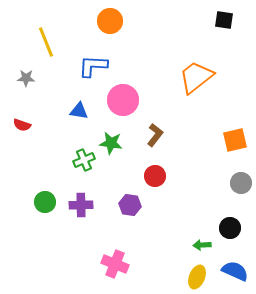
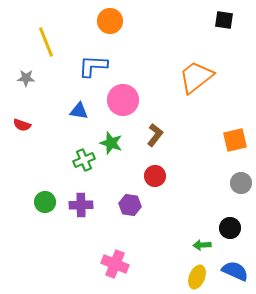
green star: rotated 10 degrees clockwise
